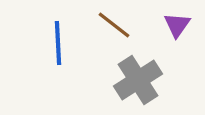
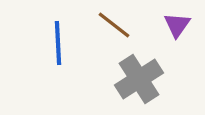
gray cross: moved 1 px right, 1 px up
